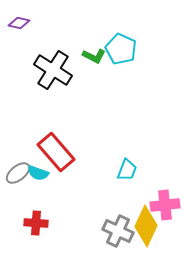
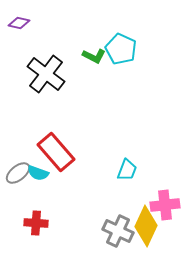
black cross: moved 7 px left, 4 px down; rotated 6 degrees clockwise
